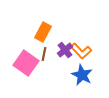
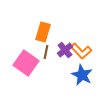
orange rectangle: rotated 12 degrees counterclockwise
brown line: moved 2 px right, 2 px up
